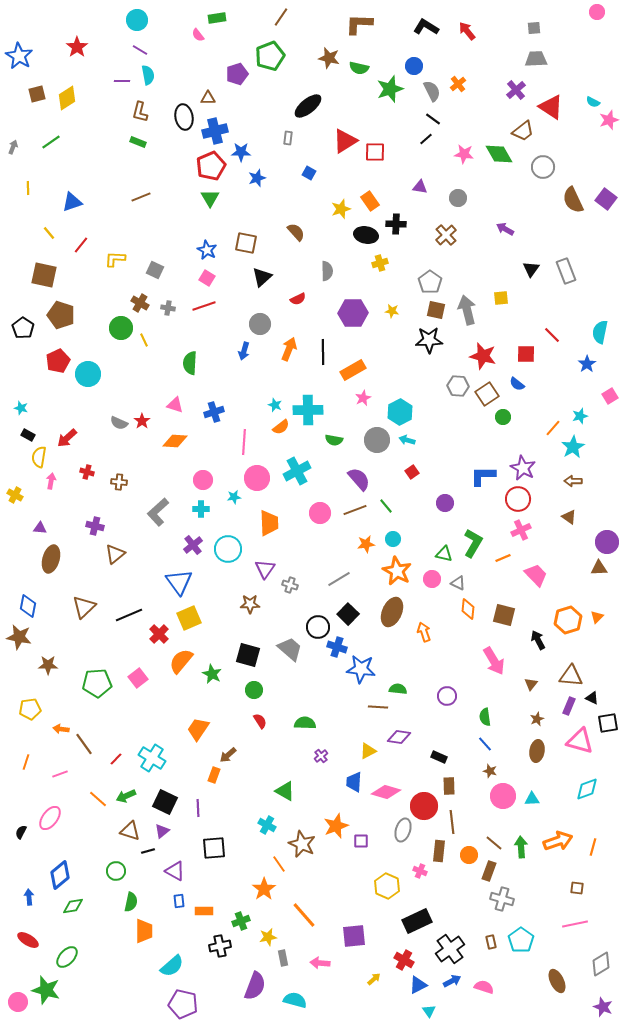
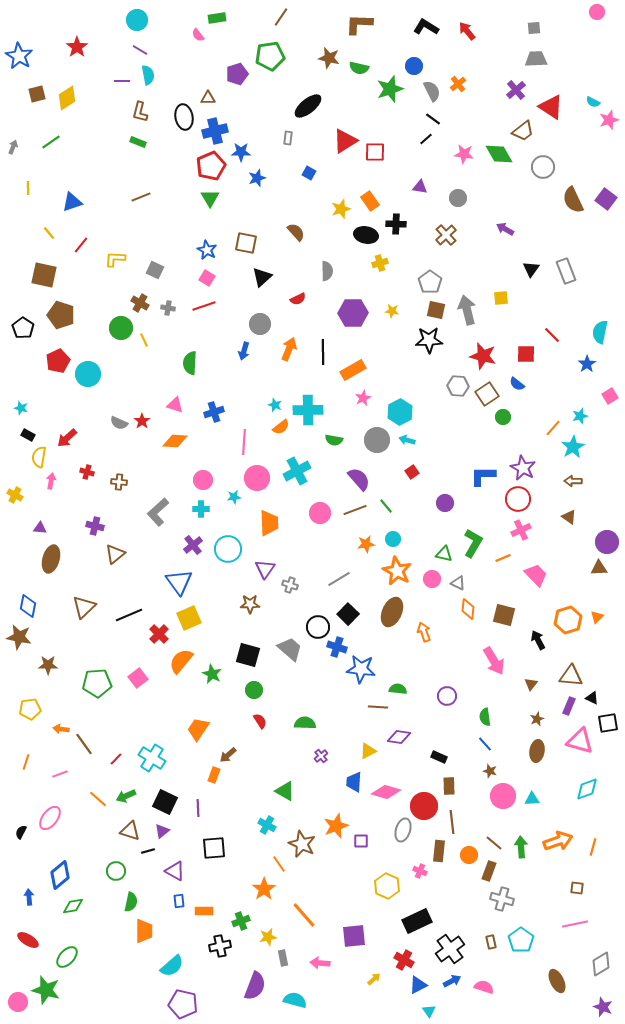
green pentagon at (270, 56): rotated 12 degrees clockwise
